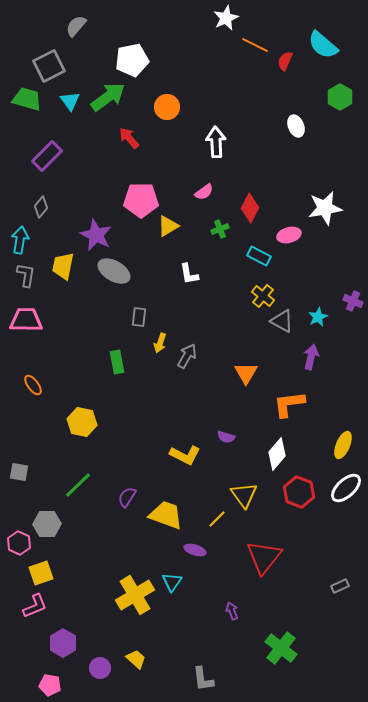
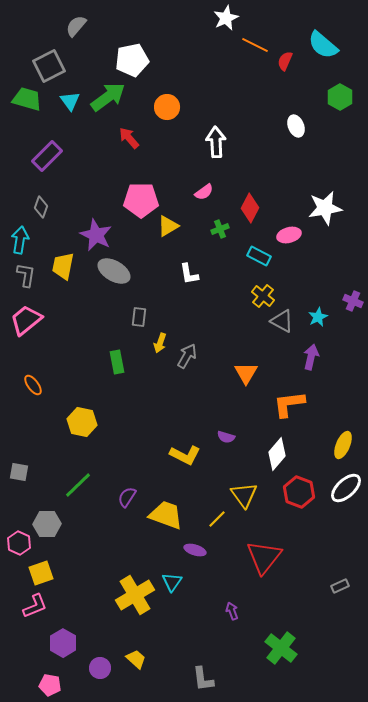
gray diamond at (41, 207): rotated 20 degrees counterclockwise
pink trapezoid at (26, 320): rotated 40 degrees counterclockwise
